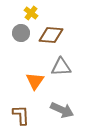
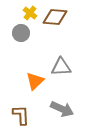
yellow cross: moved 1 px left
brown diamond: moved 4 px right, 18 px up
orange triangle: rotated 12 degrees clockwise
gray arrow: moved 1 px up
